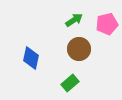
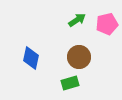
green arrow: moved 3 px right
brown circle: moved 8 px down
green rectangle: rotated 24 degrees clockwise
